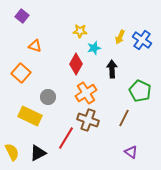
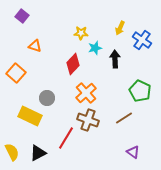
yellow star: moved 1 px right, 2 px down
yellow arrow: moved 9 px up
cyan star: moved 1 px right
red diamond: moved 3 px left; rotated 15 degrees clockwise
black arrow: moved 3 px right, 10 px up
orange square: moved 5 px left
orange cross: rotated 10 degrees counterclockwise
gray circle: moved 1 px left, 1 px down
brown line: rotated 30 degrees clockwise
purple triangle: moved 2 px right
